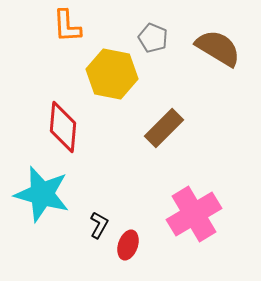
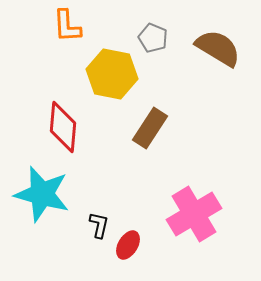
brown rectangle: moved 14 px left; rotated 12 degrees counterclockwise
black L-shape: rotated 16 degrees counterclockwise
red ellipse: rotated 12 degrees clockwise
